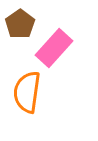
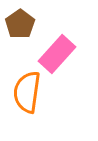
pink rectangle: moved 3 px right, 6 px down
